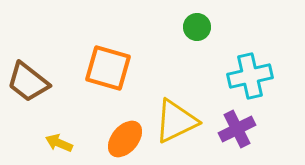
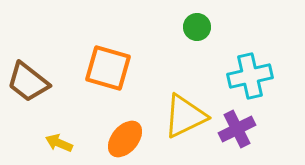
yellow triangle: moved 9 px right, 5 px up
